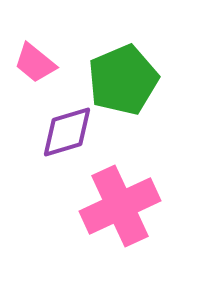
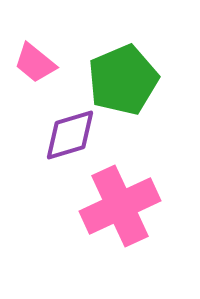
purple diamond: moved 3 px right, 3 px down
